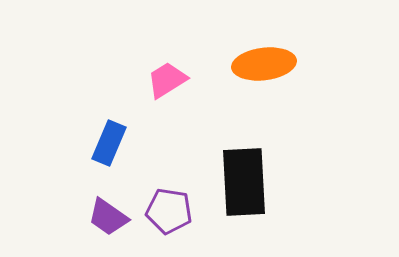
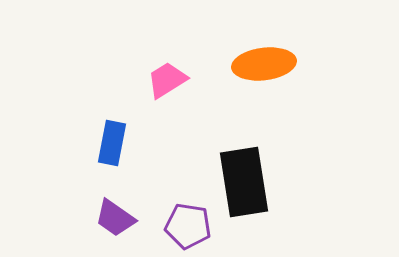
blue rectangle: moved 3 px right; rotated 12 degrees counterclockwise
black rectangle: rotated 6 degrees counterclockwise
purple pentagon: moved 19 px right, 15 px down
purple trapezoid: moved 7 px right, 1 px down
